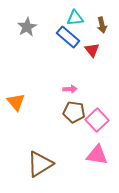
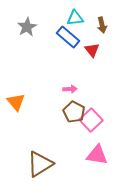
brown pentagon: rotated 20 degrees clockwise
pink square: moved 6 px left
